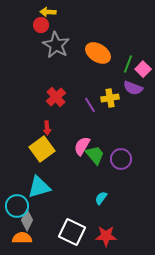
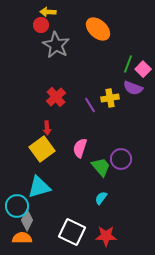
orange ellipse: moved 24 px up; rotated 10 degrees clockwise
pink semicircle: moved 2 px left, 2 px down; rotated 12 degrees counterclockwise
green trapezoid: moved 6 px right, 12 px down
